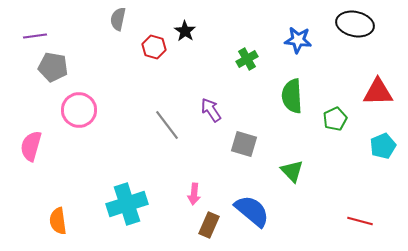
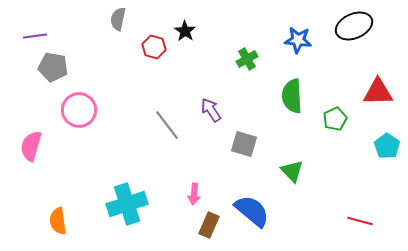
black ellipse: moved 1 px left, 2 px down; rotated 36 degrees counterclockwise
cyan pentagon: moved 4 px right; rotated 15 degrees counterclockwise
